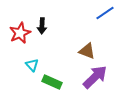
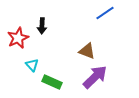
red star: moved 2 px left, 5 px down
